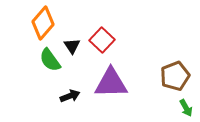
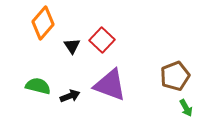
green semicircle: moved 12 px left, 26 px down; rotated 140 degrees clockwise
purple triangle: moved 1 px left, 2 px down; rotated 21 degrees clockwise
